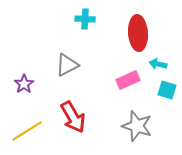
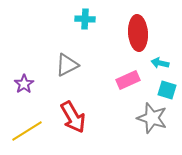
cyan arrow: moved 2 px right, 1 px up
gray star: moved 15 px right, 8 px up
